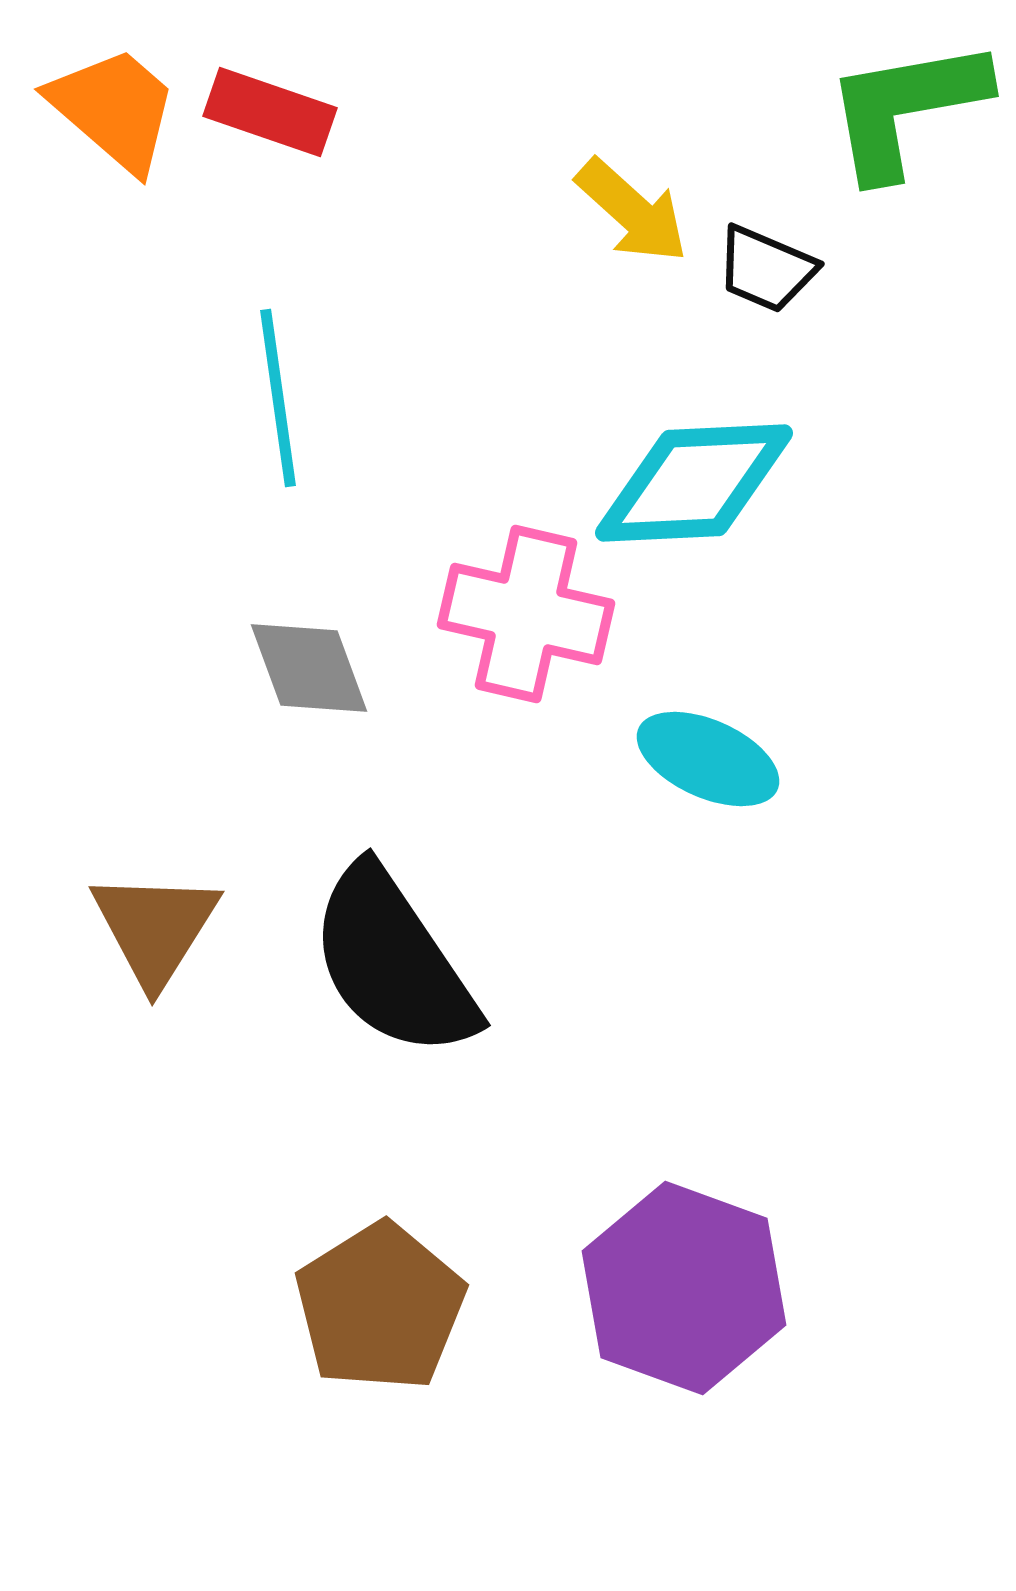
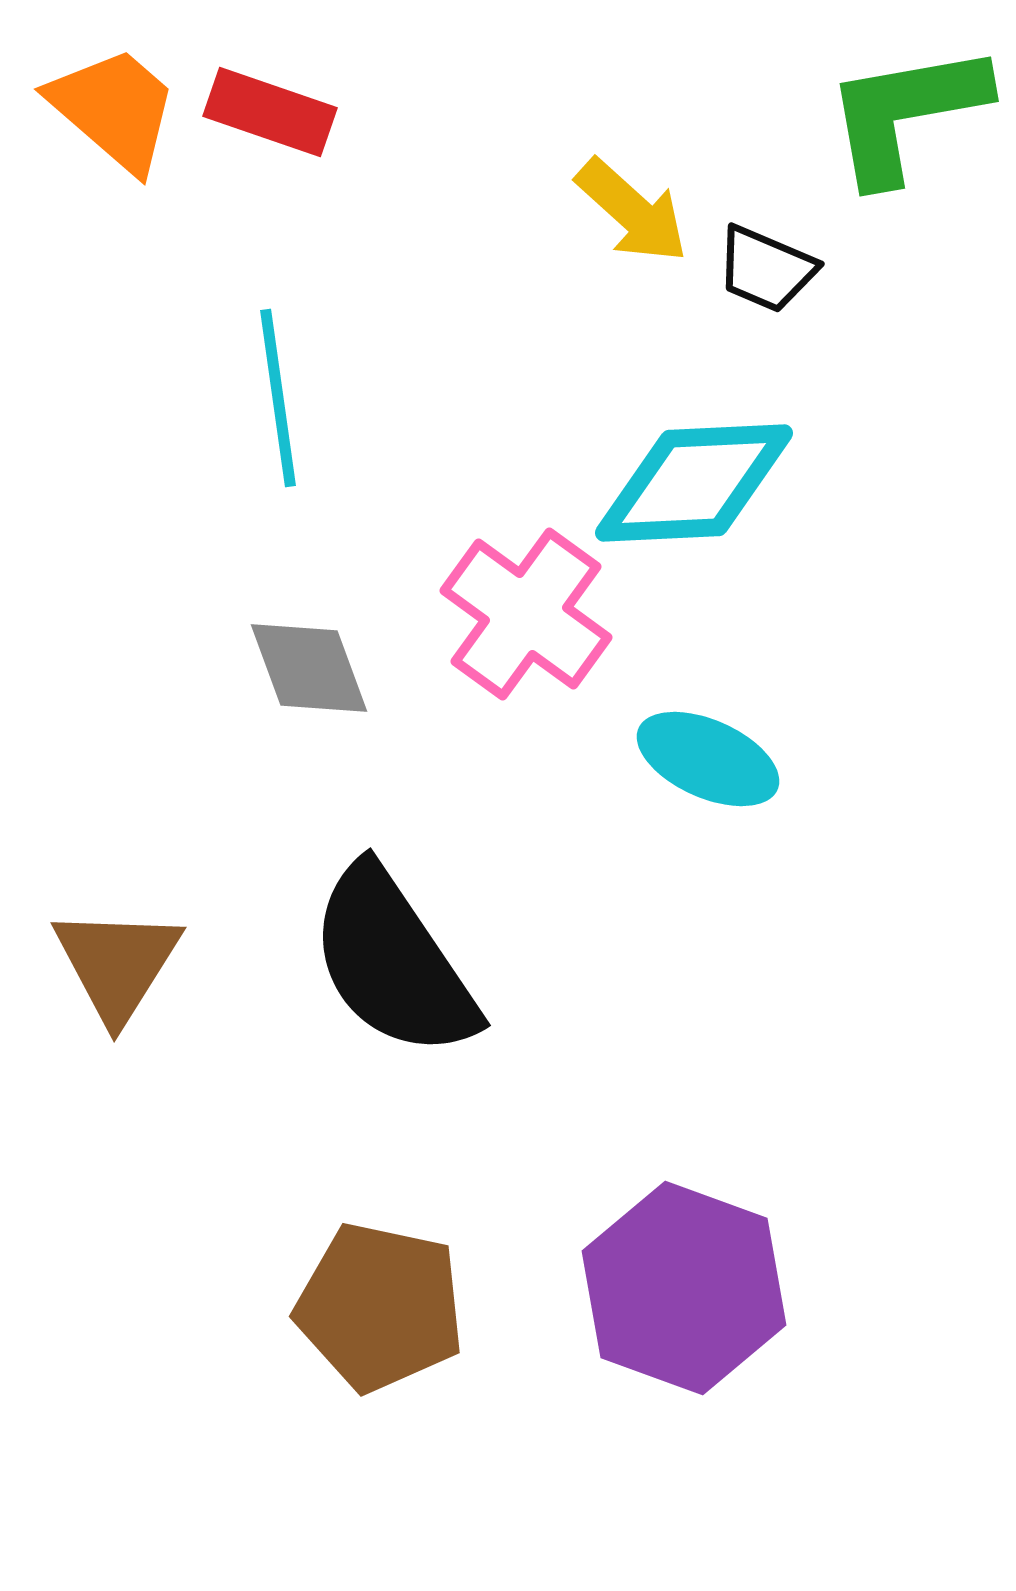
green L-shape: moved 5 px down
pink cross: rotated 23 degrees clockwise
brown triangle: moved 38 px left, 36 px down
brown pentagon: rotated 28 degrees counterclockwise
